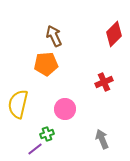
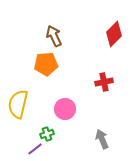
red cross: rotated 12 degrees clockwise
